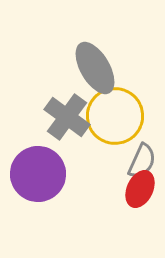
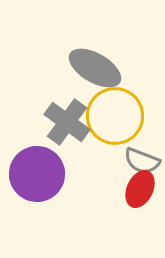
gray ellipse: rotated 30 degrees counterclockwise
gray cross: moved 5 px down
gray semicircle: rotated 87 degrees clockwise
purple circle: moved 1 px left
